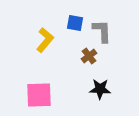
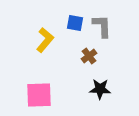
gray L-shape: moved 5 px up
